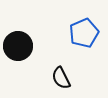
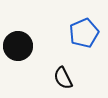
black semicircle: moved 2 px right
